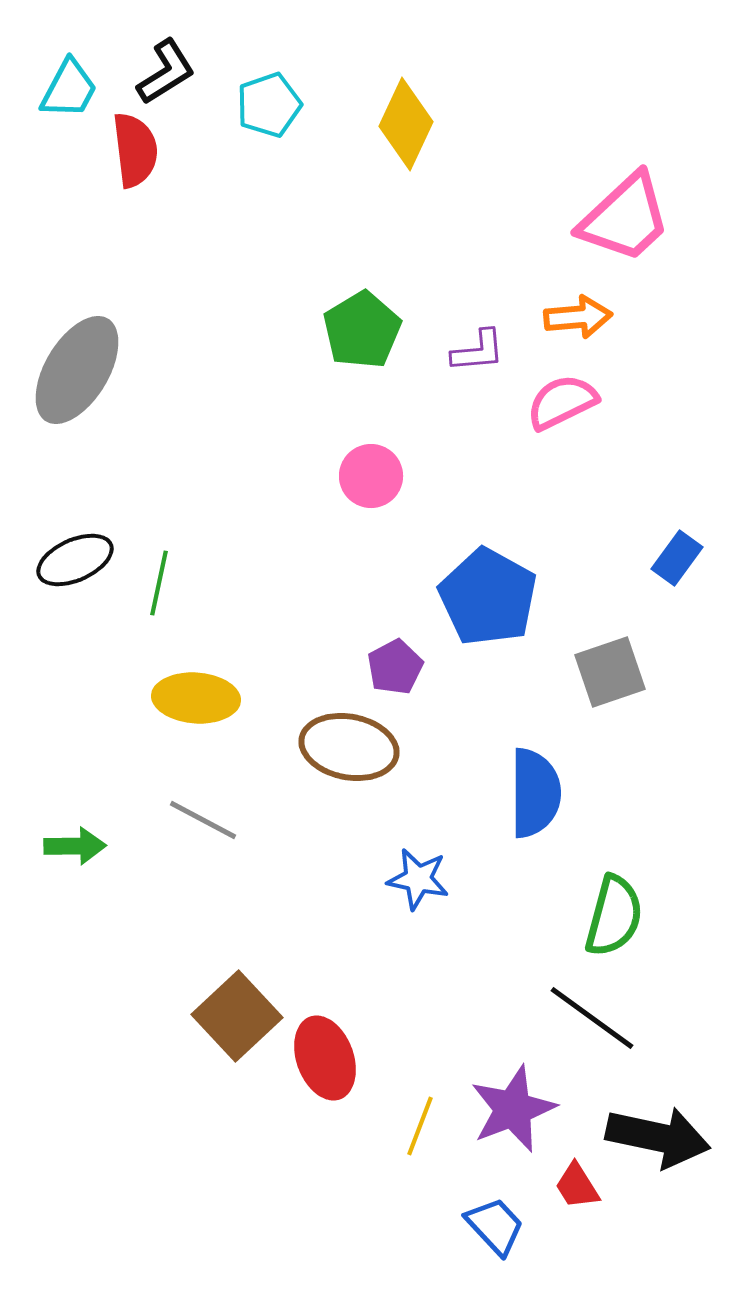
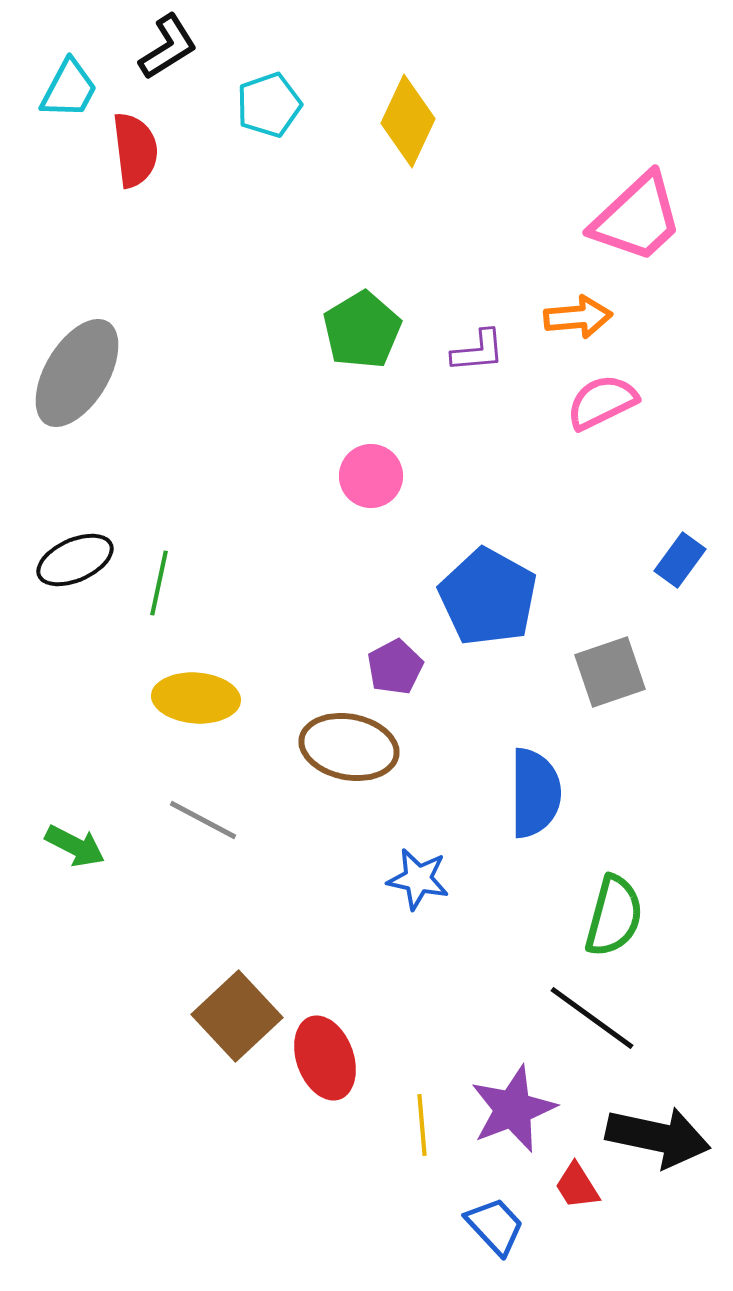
black L-shape: moved 2 px right, 25 px up
yellow diamond: moved 2 px right, 3 px up
pink trapezoid: moved 12 px right
gray ellipse: moved 3 px down
pink semicircle: moved 40 px right
blue rectangle: moved 3 px right, 2 px down
green arrow: rotated 28 degrees clockwise
yellow line: moved 2 px right, 1 px up; rotated 26 degrees counterclockwise
